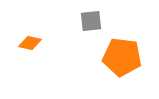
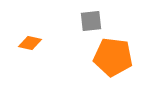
orange pentagon: moved 9 px left
